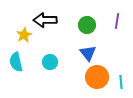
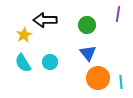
purple line: moved 1 px right, 7 px up
cyan semicircle: moved 7 px right, 1 px down; rotated 18 degrees counterclockwise
orange circle: moved 1 px right, 1 px down
